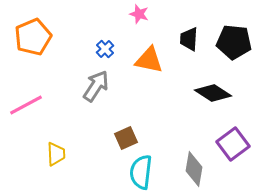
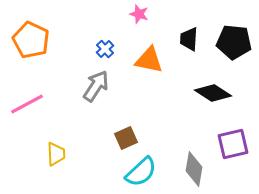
orange pentagon: moved 2 px left, 3 px down; rotated 24 degrees counterclockwise
pink line: moved 1 px right, 1 px up
purple square: rotated 24 degrees clockwise
cyan semicircle: rotated 140 degrees counterclockwise
